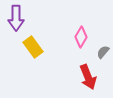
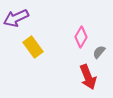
purple arrow: rotated 65 degrees clockwise
gray semicircle: moved 4 px left
